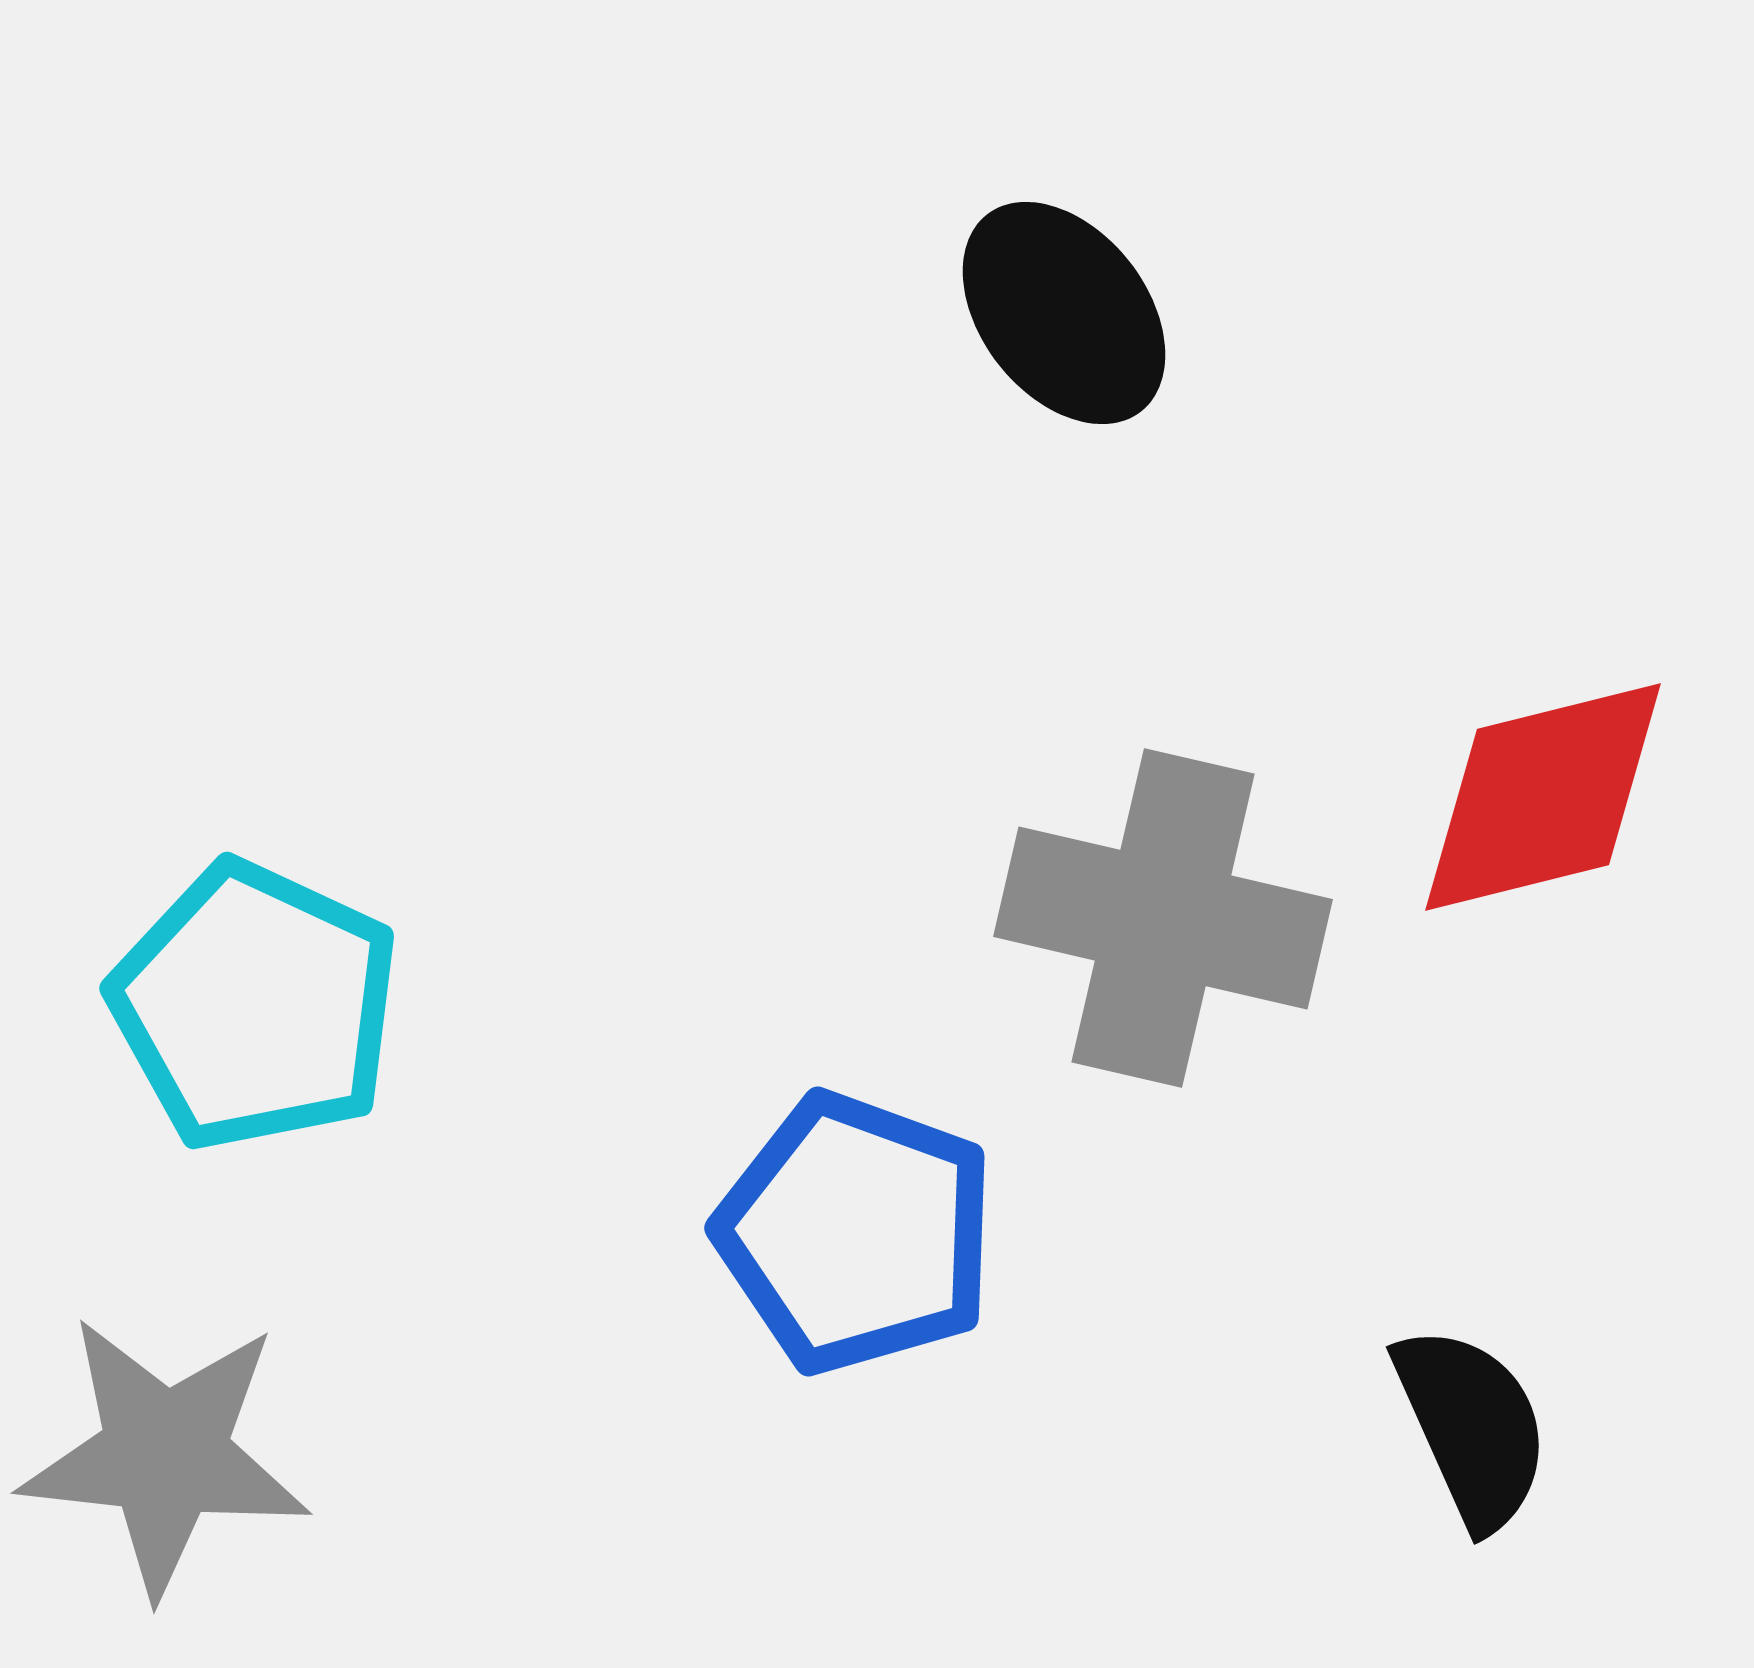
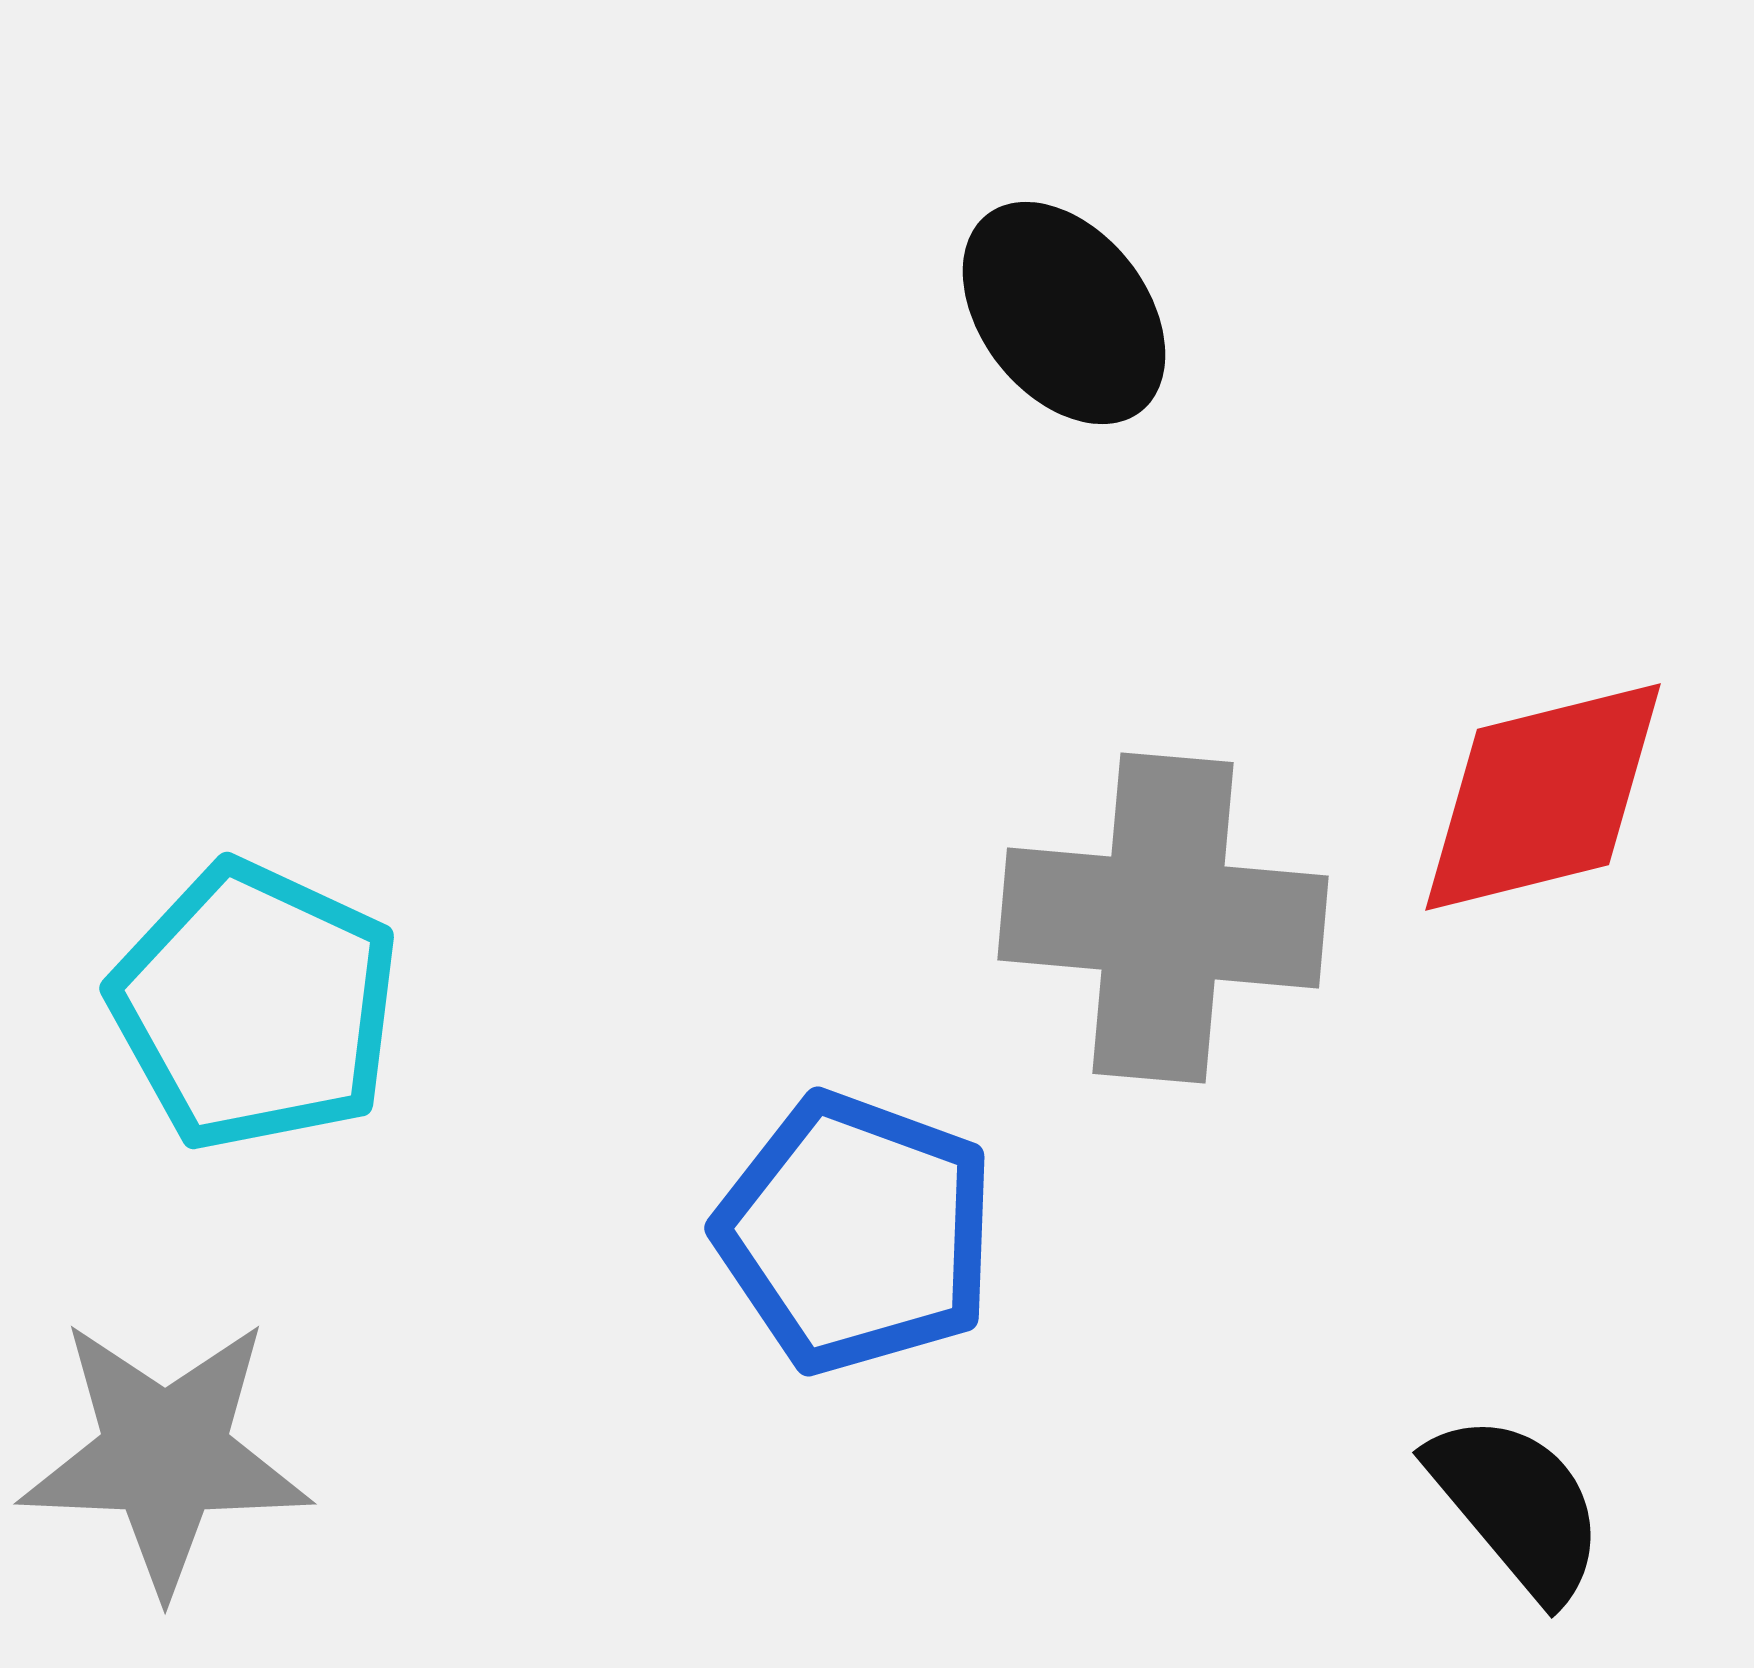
gray cross: rotated 8 degrees counterclockwise
black semicircle: moved 45 px right, 79 px down; rotated 16 degrees counterclockwise
gray star: rotated 4 degrees counterclockwise
